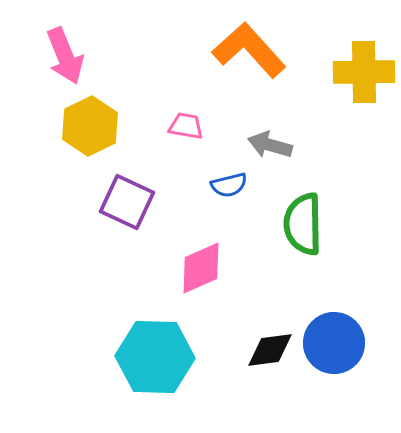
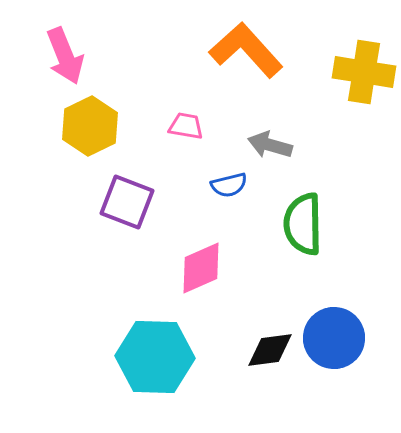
orange L-shape: moved 3 px left
yellow cross: rotated 10 degrees clockwise
purple square: rotated 4 degrees counterclockwise
blue circle: moved 5 px up
